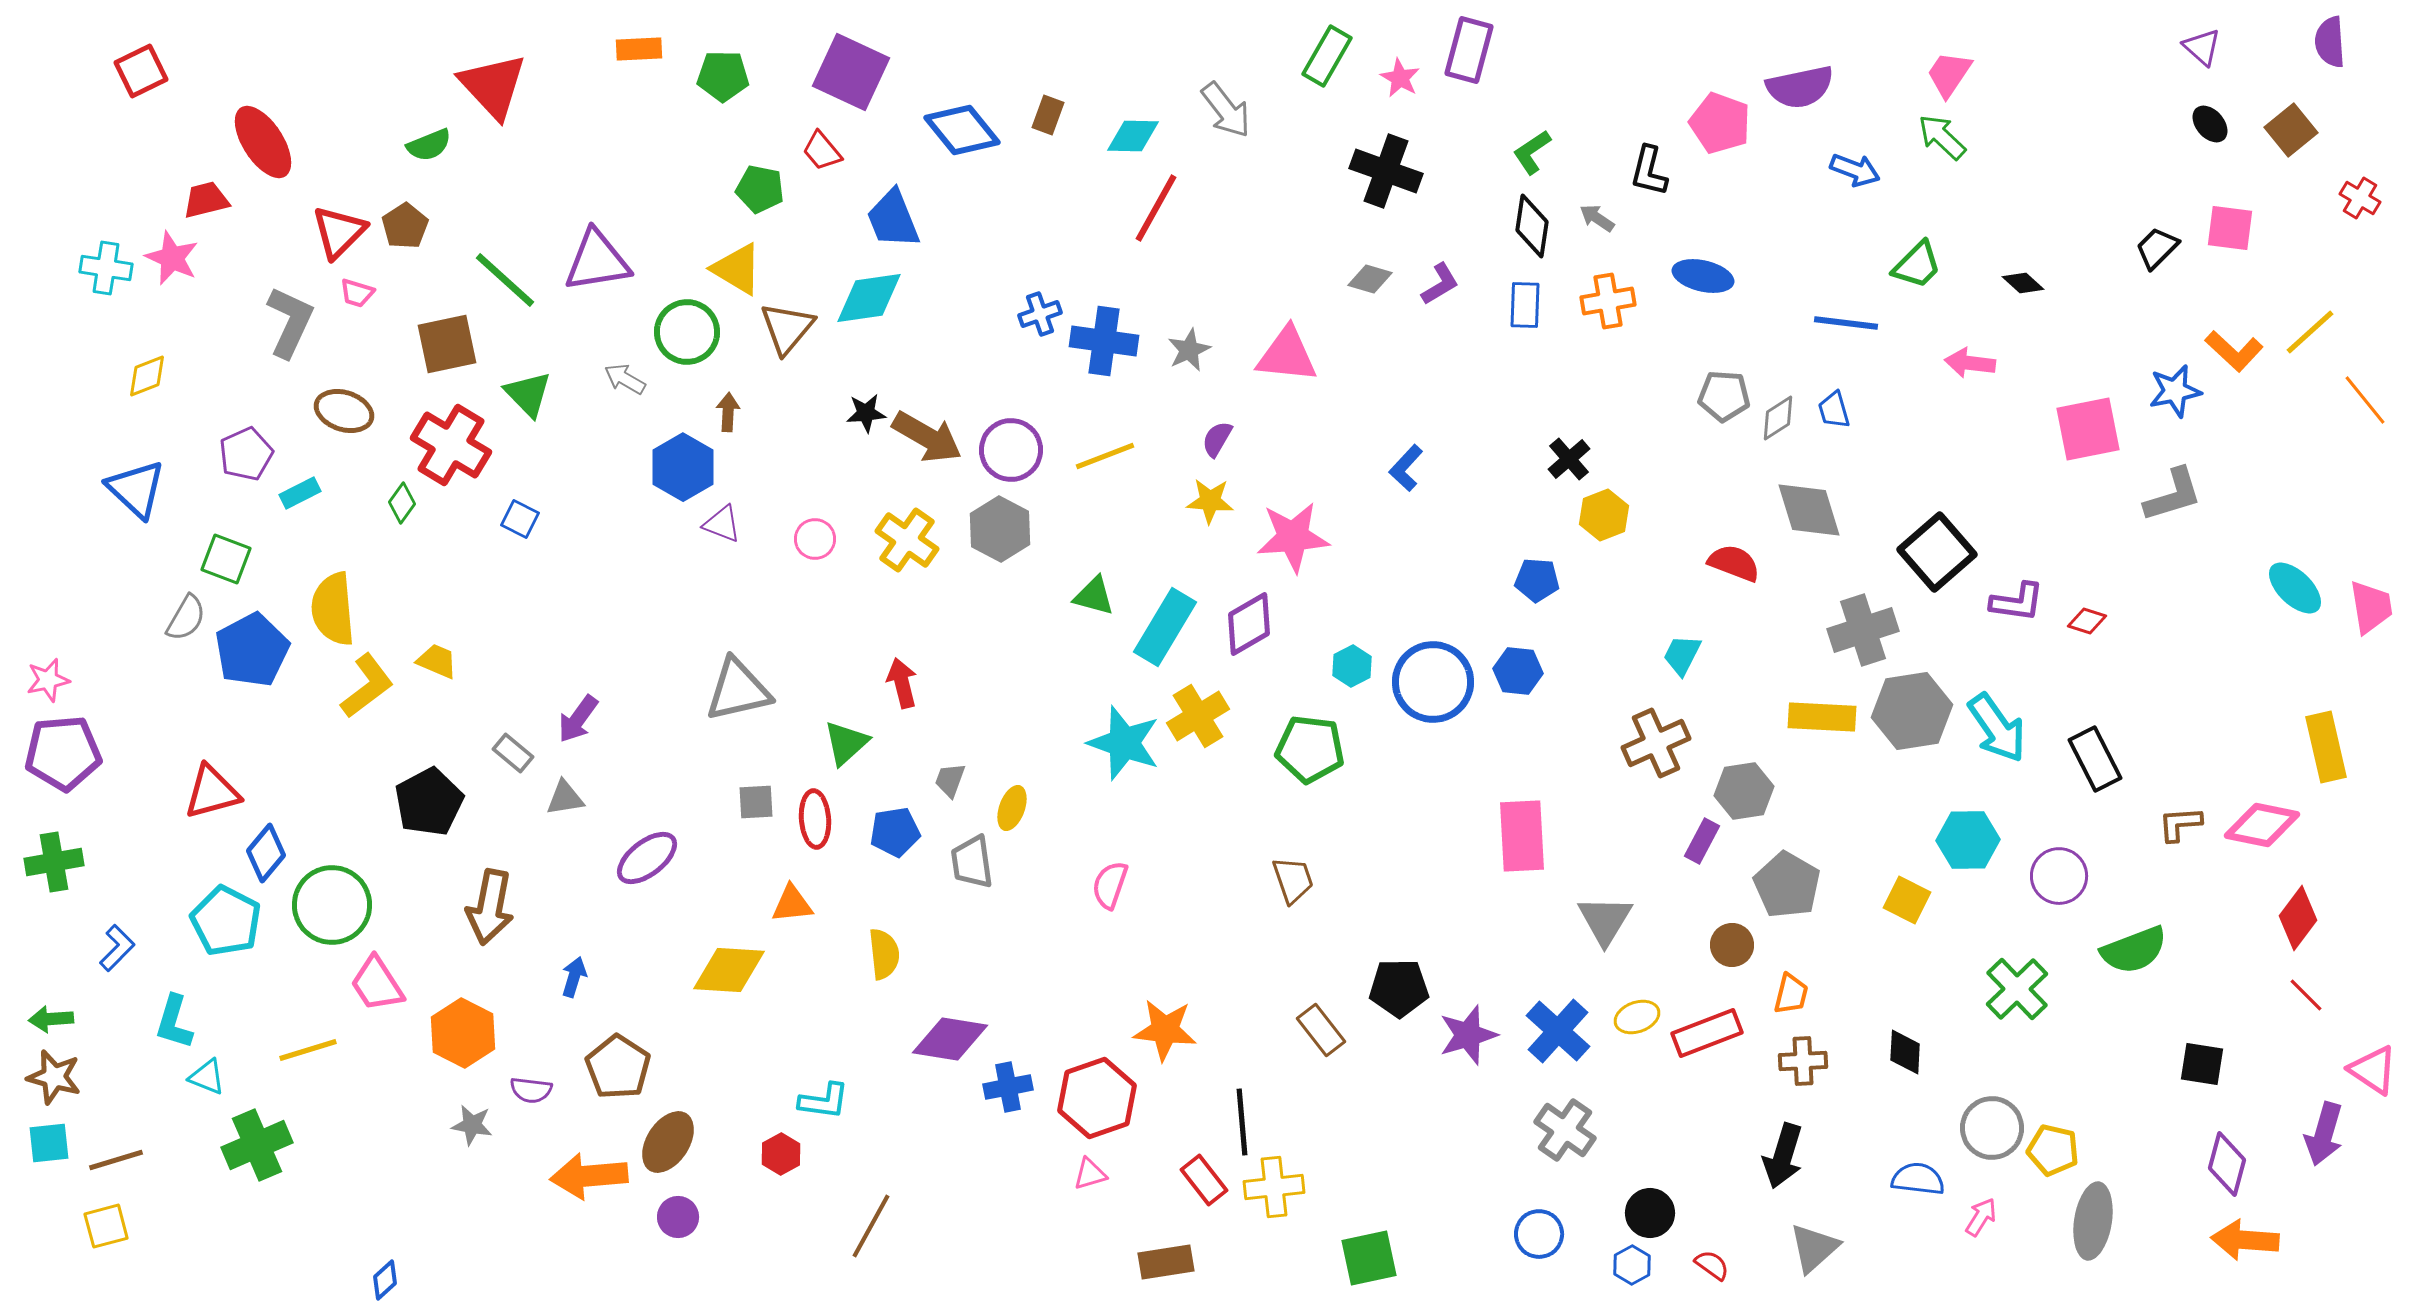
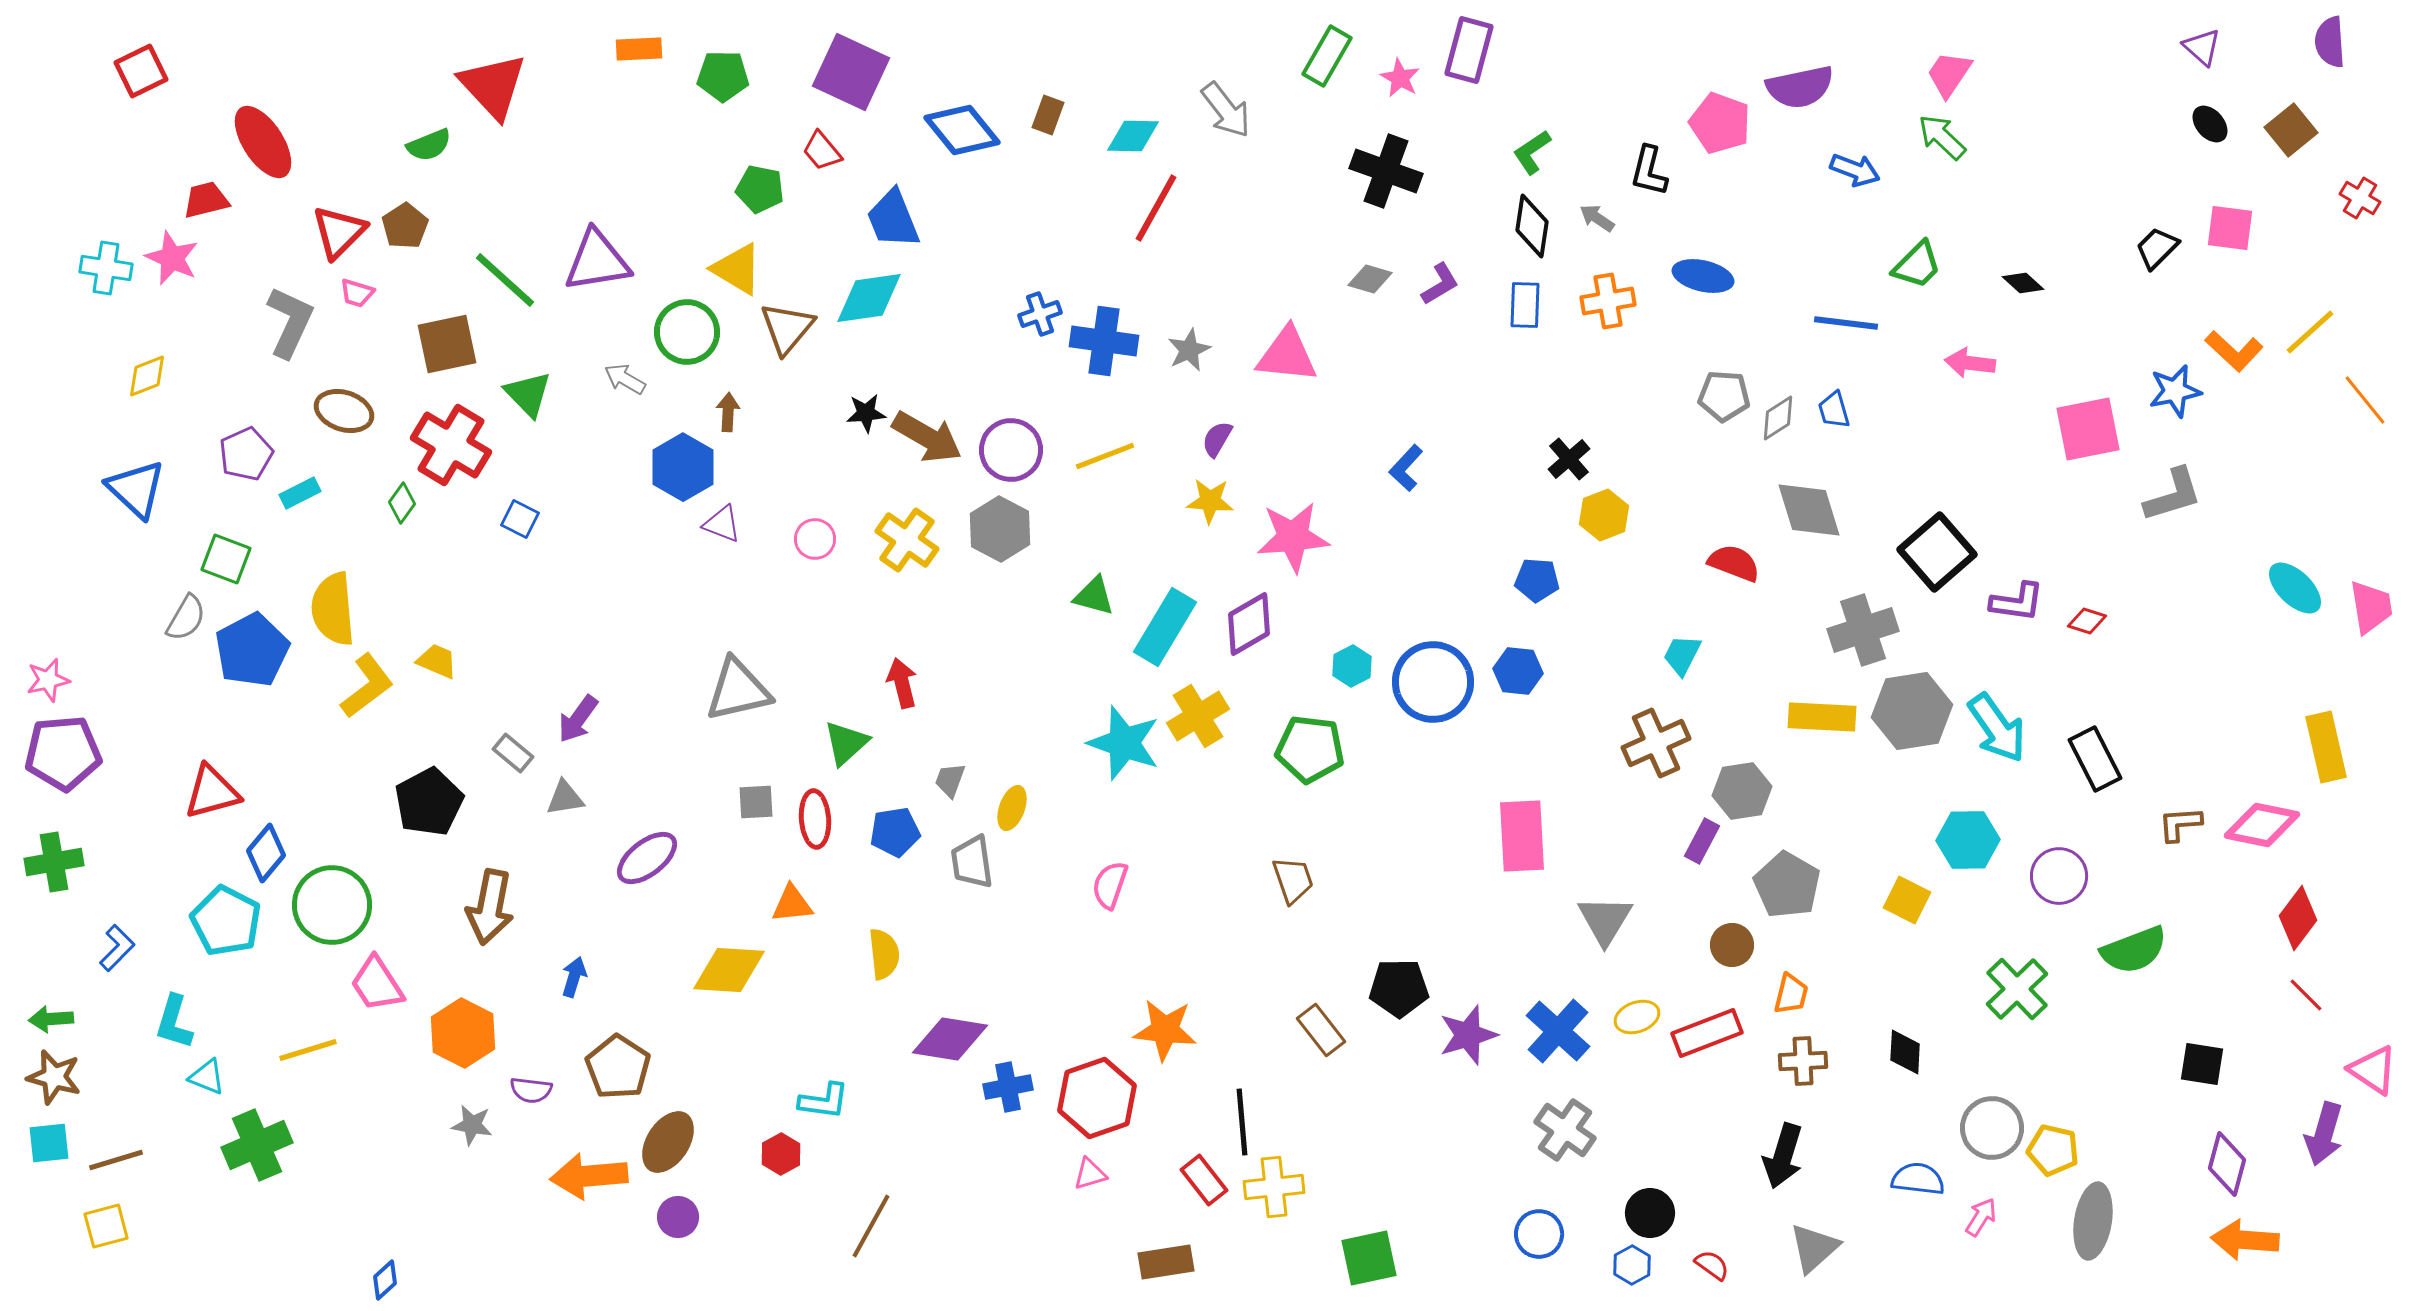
gray hexagon at (1744, 791): moved 2 px left
